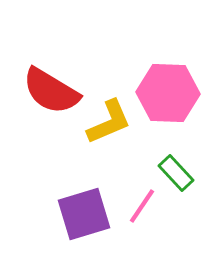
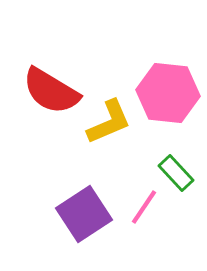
pink hexagon: rotated 4 degrees clockwise
pink line: moved 2 px right, 1 px down
purple square: rotated 16 degrees counterclockwise
